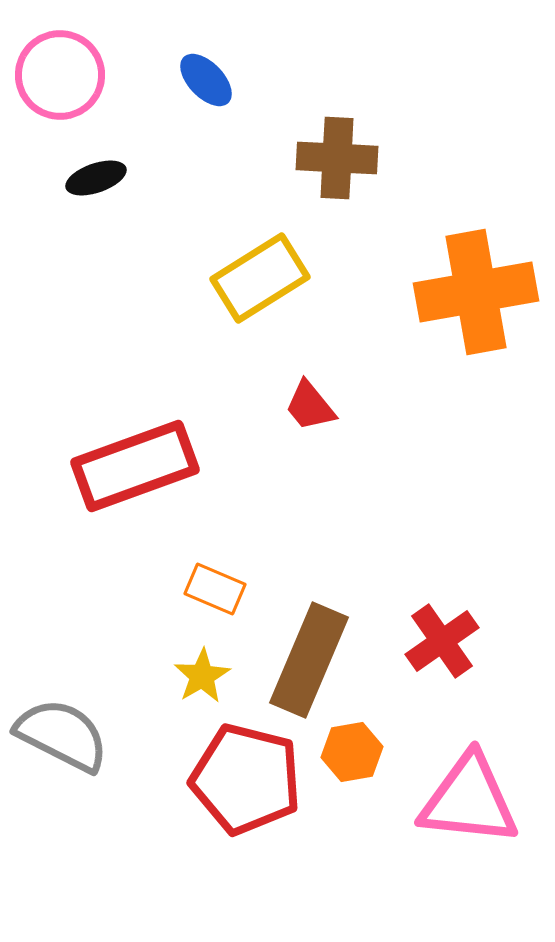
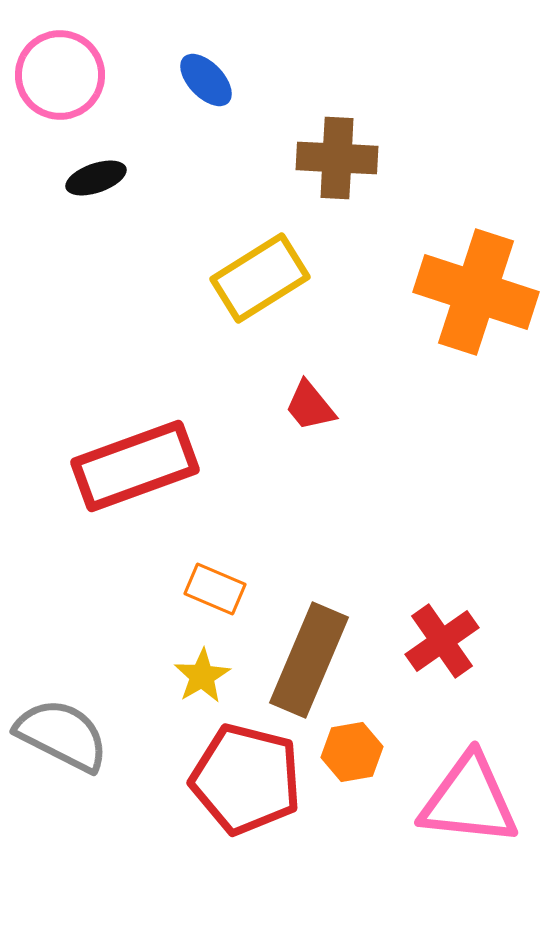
orange cross: rotated 28 degrees clockwise
